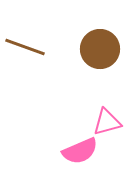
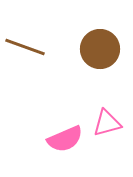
pink triangle: moved 1 px down
pink semicircle: moved 15 px left, 12 px up
